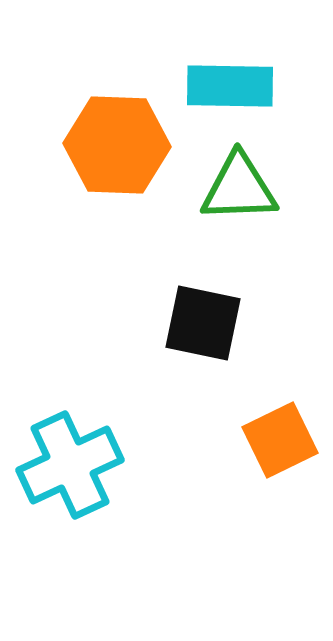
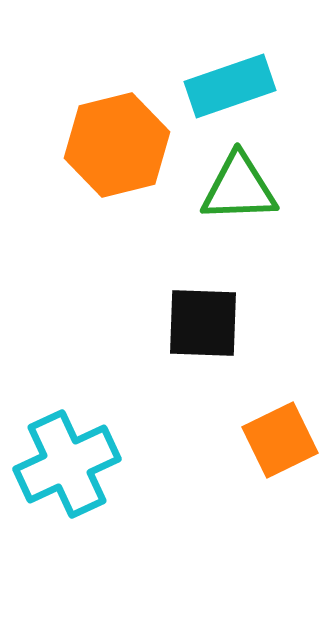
cyan rectangle: rotated 20 degrees counterclockwise
orange hexagon: rotated 16 degrees counterclockwise
black square: rotated 10 degrees counterclockwise
cyan cross: moved 3 px left, 1 px up
